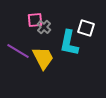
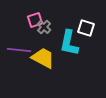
pink square: rotated 14 degrees counterclockwise
purple line: moved 1 px right, 1 px up; rotated 25 degrees counterclockwise
yellow trapezoid: rotated 35 degrees counterclockwise
